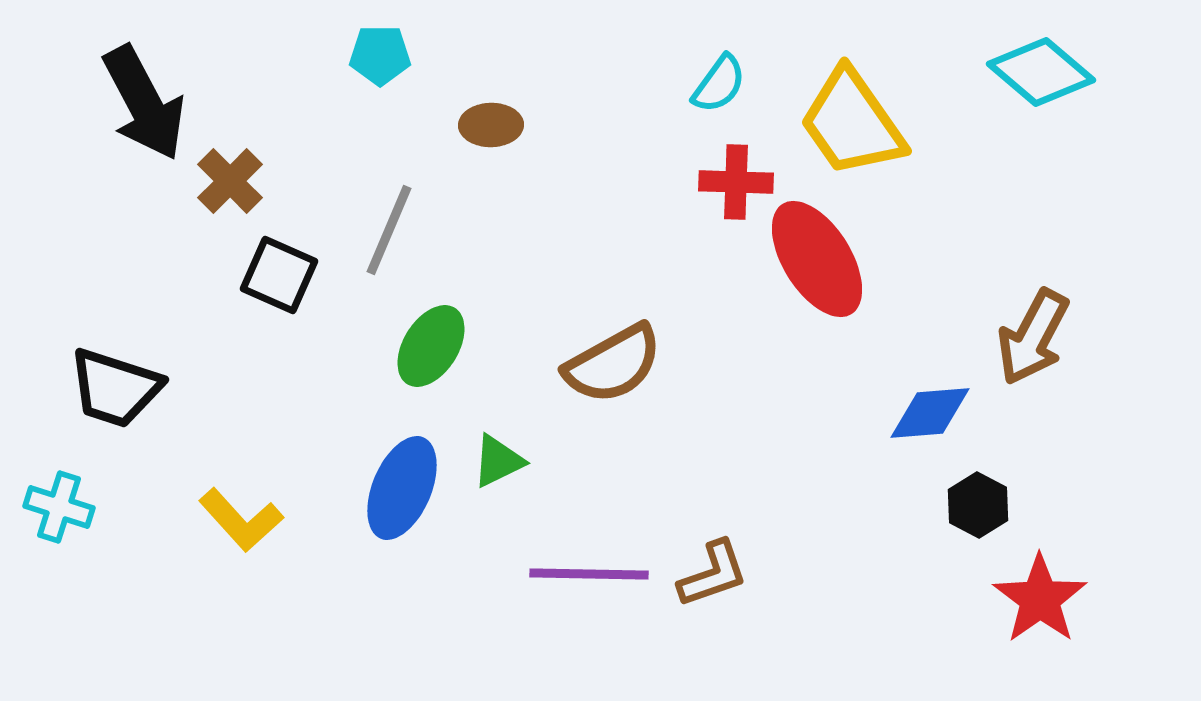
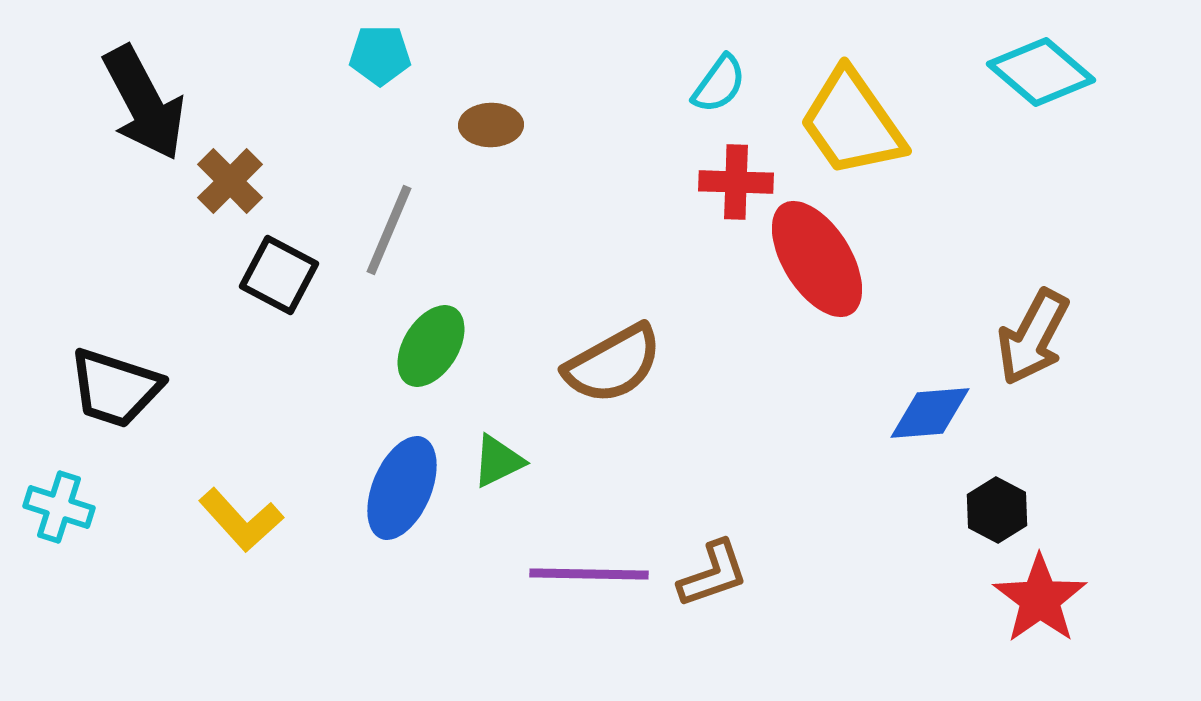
black square: rotated 4 degrees clockwise
black hexagon: moved 19 px right, 5 px down
